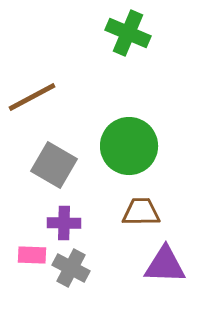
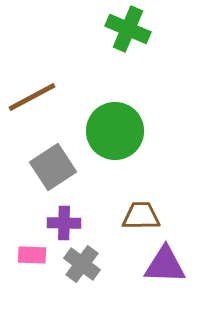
green cross: moved 4 px up
green circle: moved 14 px left, 15 px up
gray square: moved 1 px left, 2 px down; rotated 27 degrees clockwise
brown trapezoid: moved 4 px down
gray cross: moved 11 px right, 4 px up; rotated 9 degrees clockwise
